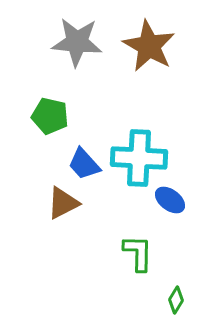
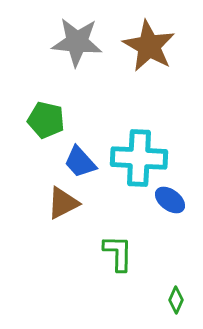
green pentagon: moved 4 px left, 4 px down
blue trapezoid: moved 4 px left, 2 px up
green L-shape: moved 20 px left
green diamond: rotated 8 degrees counterclockwise
